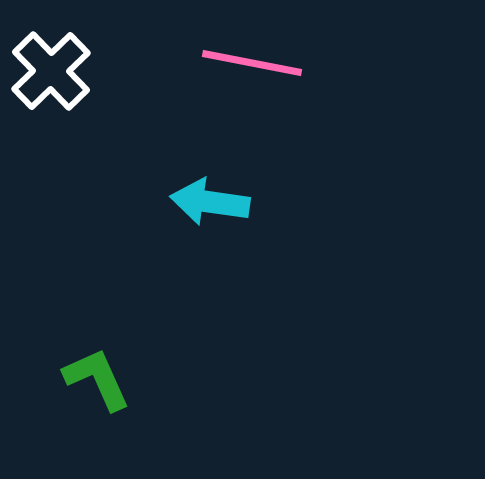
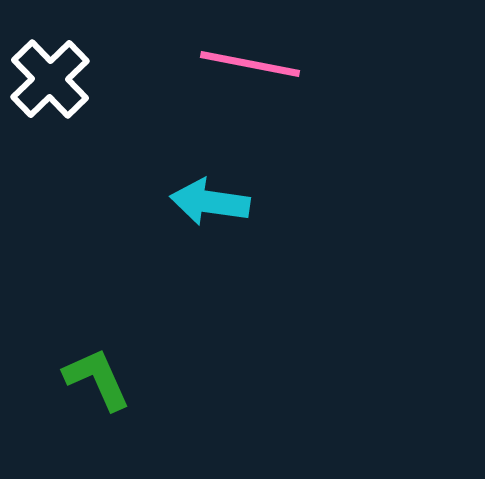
pink line: moved 2 px left, 1 px down
white cross: moved 1 px left, 8 px down
